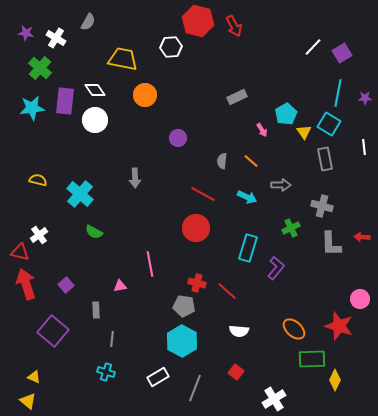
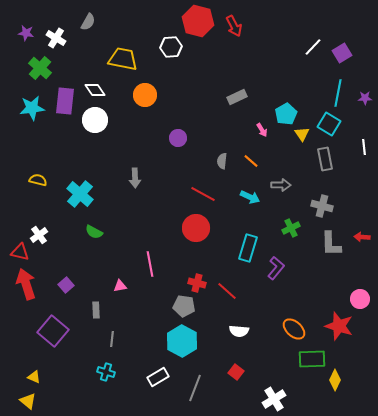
yellow triangle at (304, 132): moved 2 px left, 2 px down
cyan arrow at (247, 197): moved 3 px right
